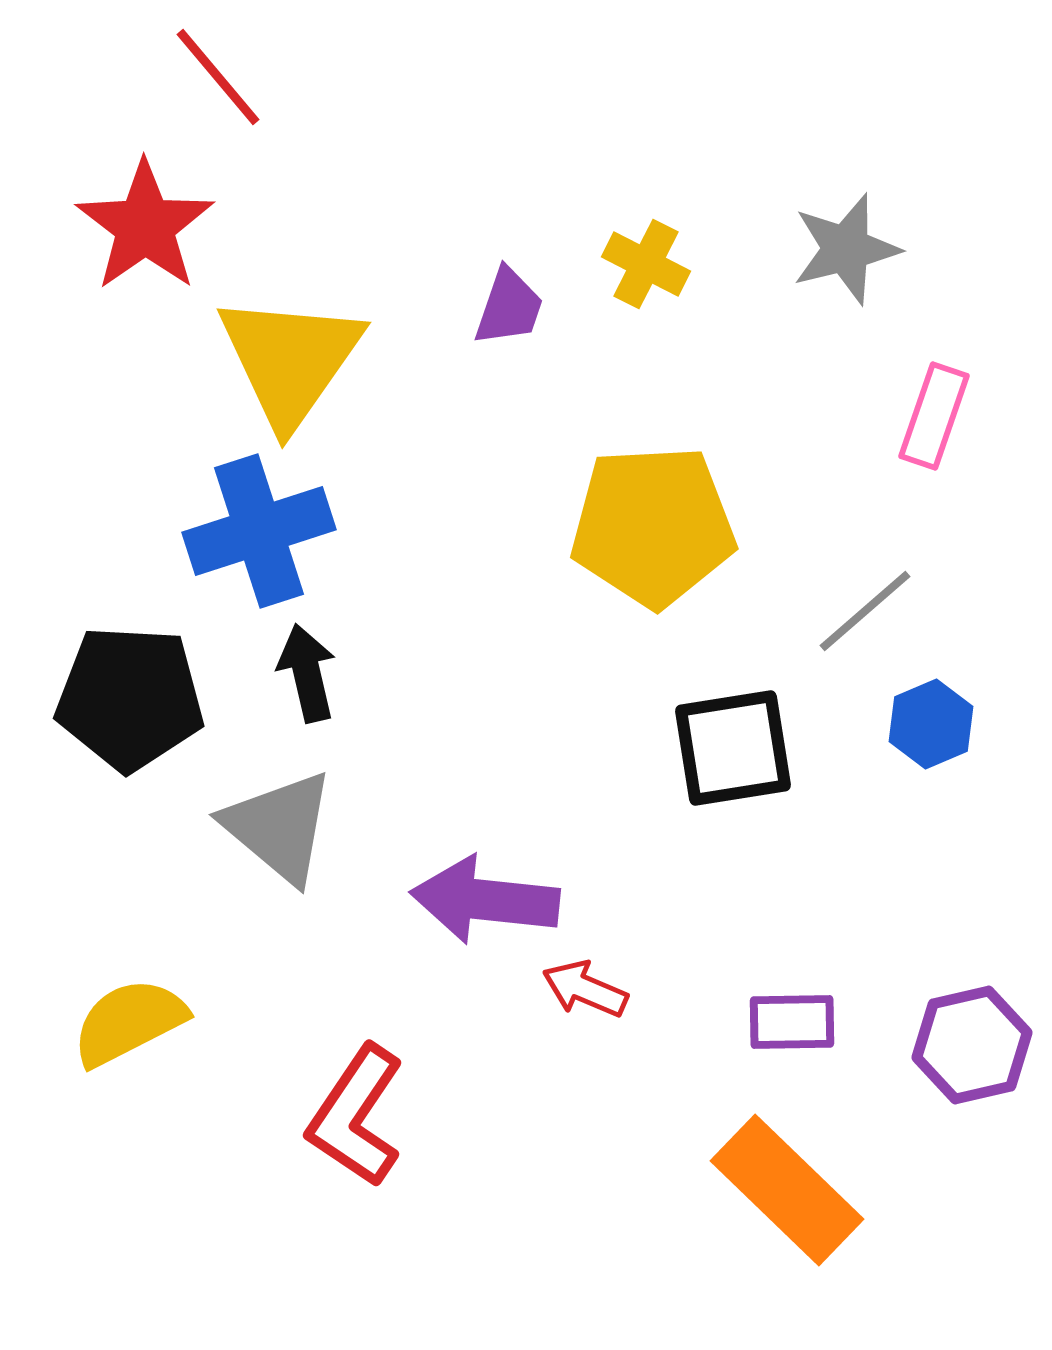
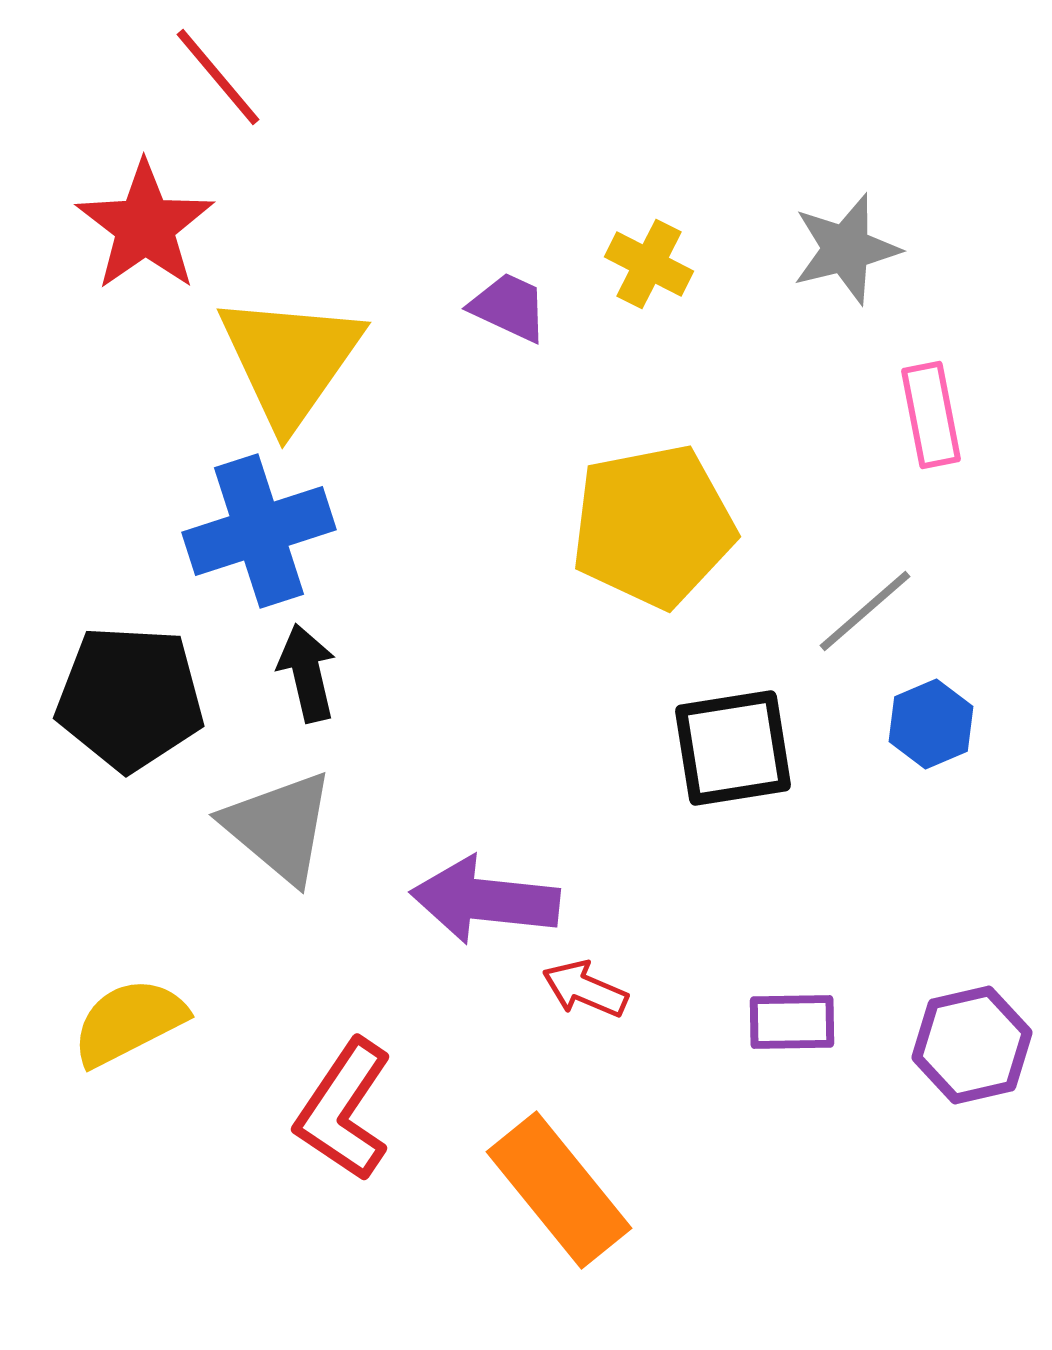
yellow cross: moved 3 px right
purple trapezoid: rotated 84 degrees counterclockwise
pink rectangle: moved 3 px left, 1 px up; rotated 30 degrees counterclockwise
yellow pentagon: rotated 8 degrees counterclockwise
red L-shape: moved 12 px left, 6 px up
orange rectangle: moved 228 px left; rotated 7 degrees clockwise
